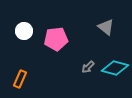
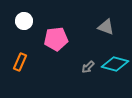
gray triangle: rotated 18 degrees counterclockwise
white circle: moved 10 px up
cyan diamond: moved 4 px up
orange rectangle: moved 17 px up
